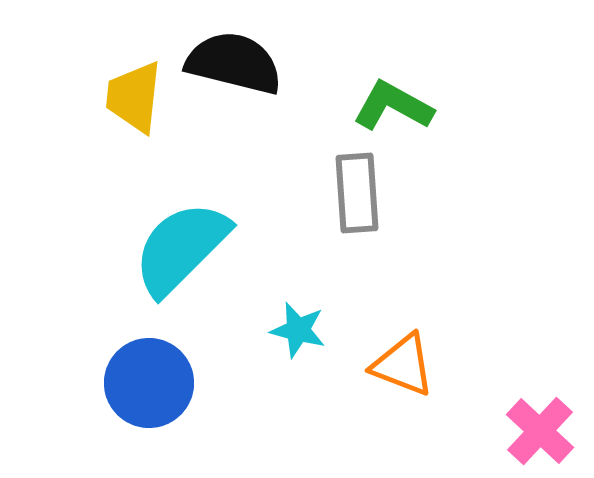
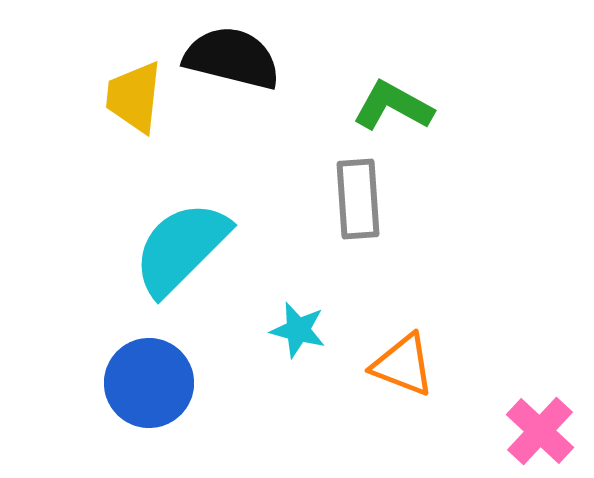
black semicircle: moved 2 px left, 5 px up
gray rectangle: moved 1 px right, 6 px down
